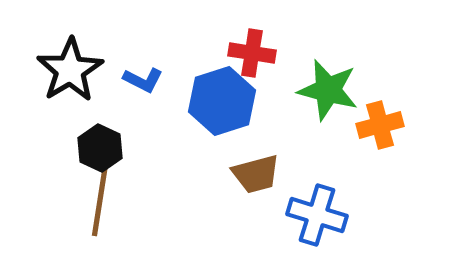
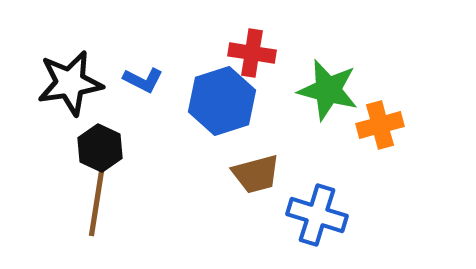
black star: moved 13 px down; rotated 22 degrees clockwise
brown line: moved 3 px left
